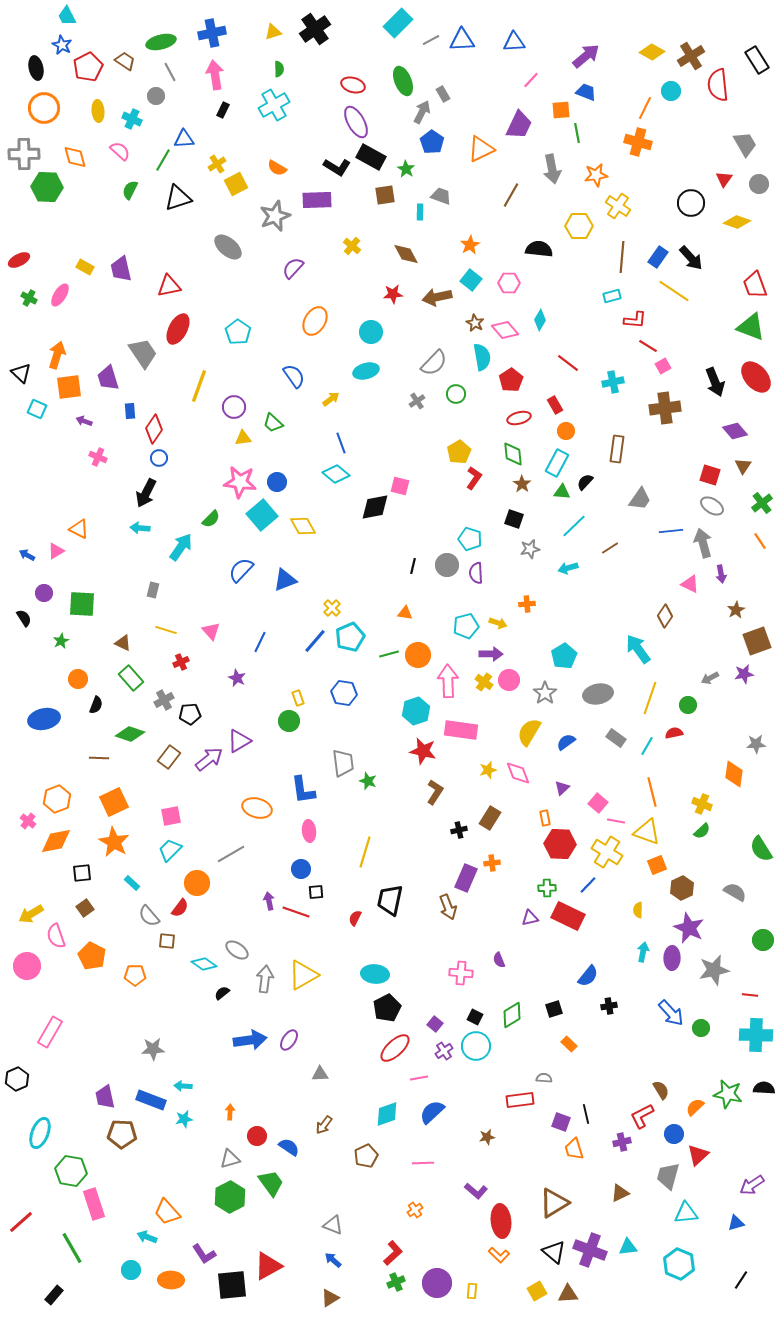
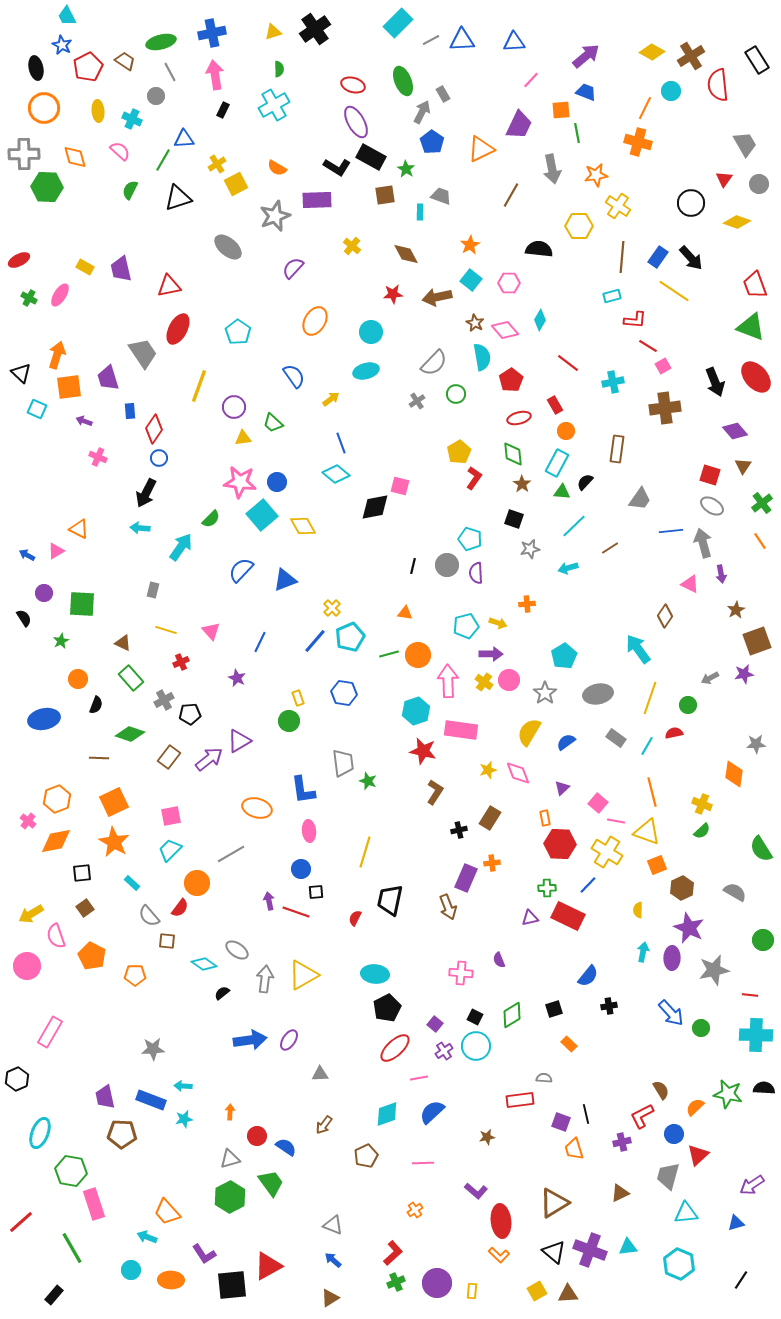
blue semicircle at (289, 1147): moved 3 px left
